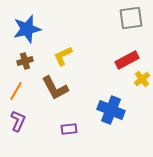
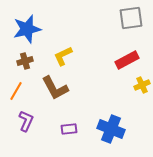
yellow cross: moved 6 px down; rotated 14 degrees clockwise
blue cross: moved 19 px down
purple L-shape: moved 8 px right
